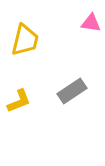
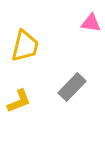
yellow trapezoid: moved 6 px down
gray rectangle: moved 4 px up; rotated 12 degrees counterclockwise
